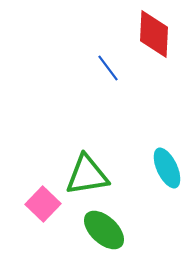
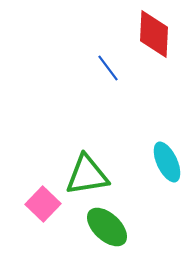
cyan ellipse: moved 6 px up
green ellipse: moved 3 px right, 3 px up
